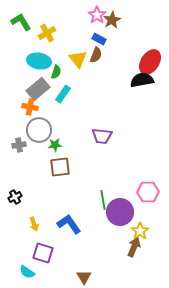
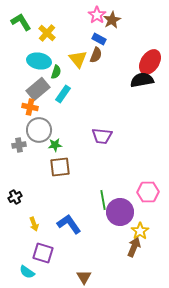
yellow cross: rotated 18 degrees counterclockwise
